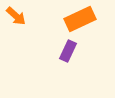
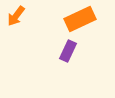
orange arrow: rotated 85 degrees clockwise
